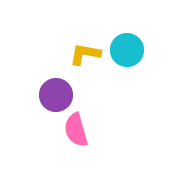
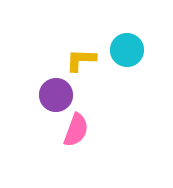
yellow L-shape: moved 4 px left, 6 px down; rotated 8 degrees counterclockwise
pink semicircle: rotated 144 degrees counterclockwise
